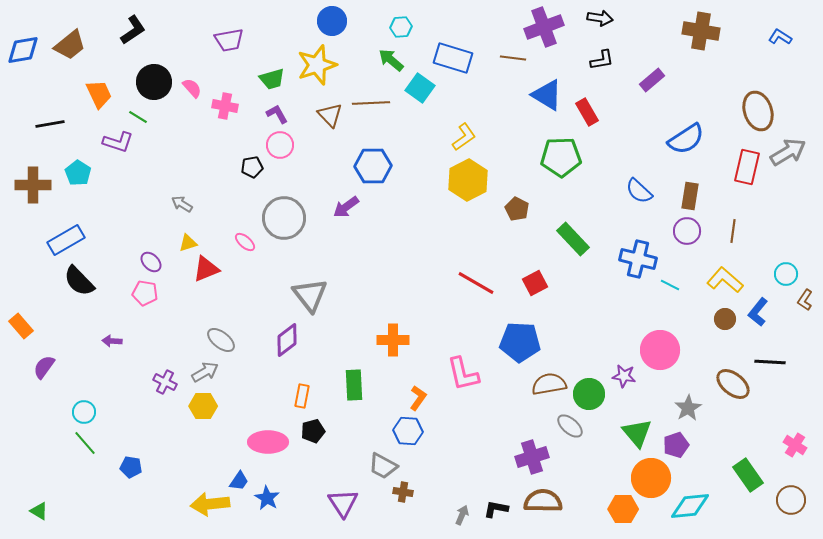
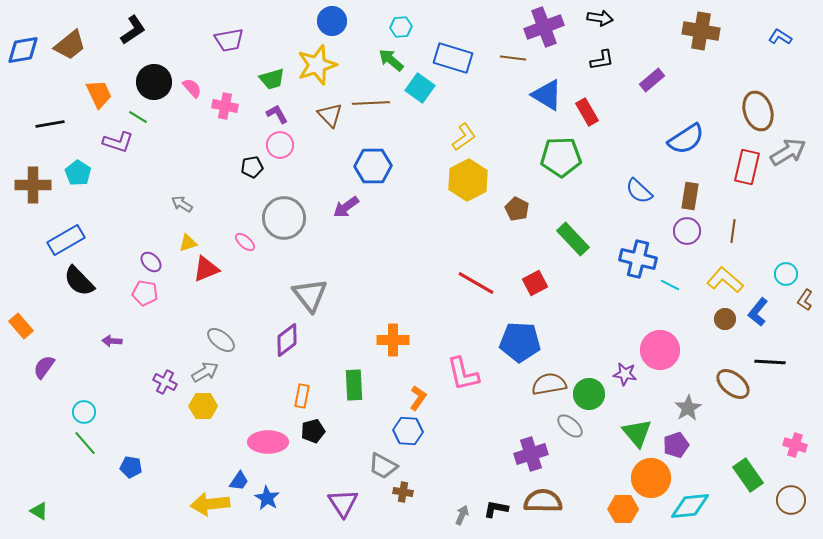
purple star at (624, 376): moved 1 px right, 2 px up
pink cross at (795, 445): rotated 15 degrees counterclockwise
purple cross at (532, 457): moved 1 px left, 3 px up
